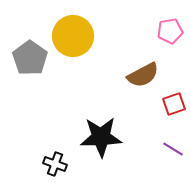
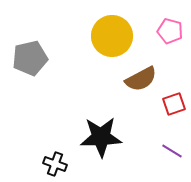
pink pentagon: rotated 25 degrees clockwise
yellow circle: moved 39 px right
gray pentagon: rotated 24 degrees clockwise
brown semicircle: moved 2 px left, 4 px down
purple line: moved 1 px left, 2 px down
